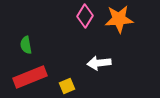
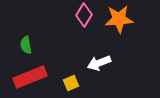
pink diamond: moved 1 px left, 1 px up
white arrow: rotated 15 degrees counterclockwise
yellow square: moved 4 px right, 3 px up
